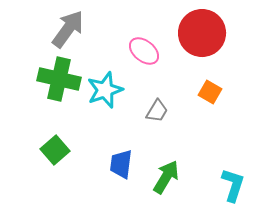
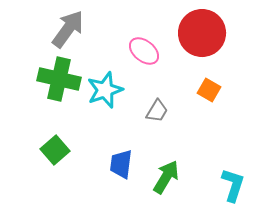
orange square: moved 1 px left, 2 px up
